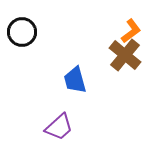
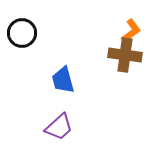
black circle: moved 1 px down
brown cross: rotated 32 degrees counterclockwise
blue trapezoid: moved 12 px left
